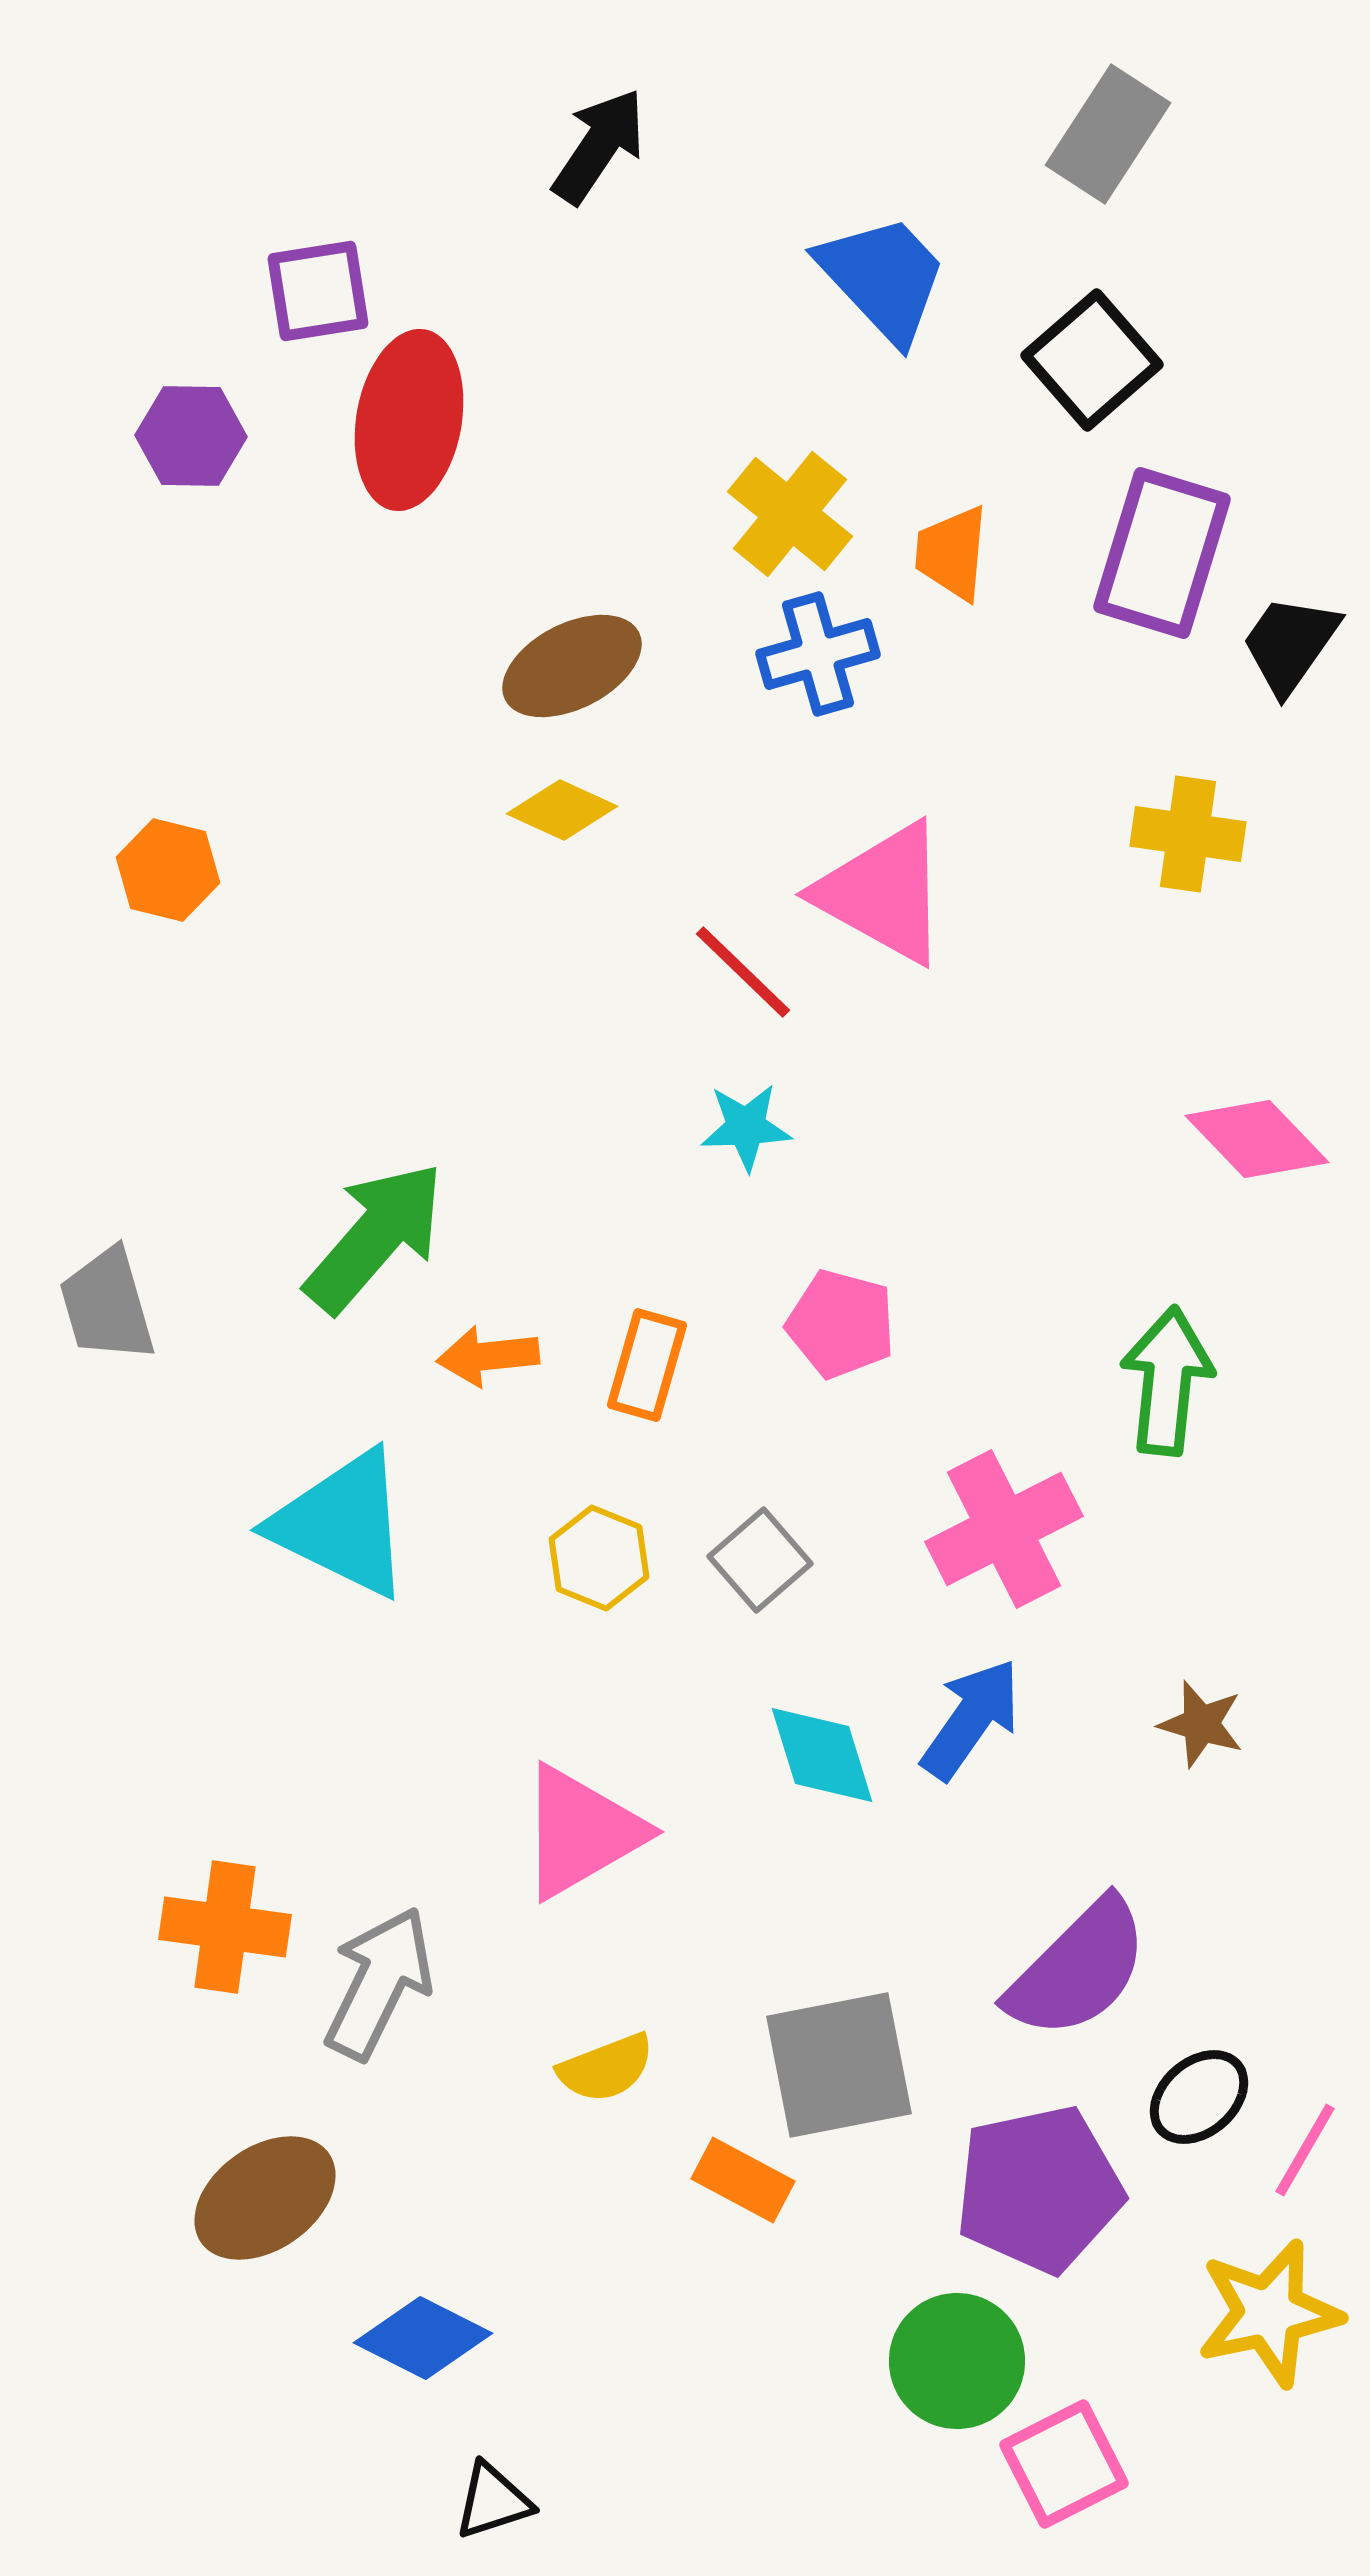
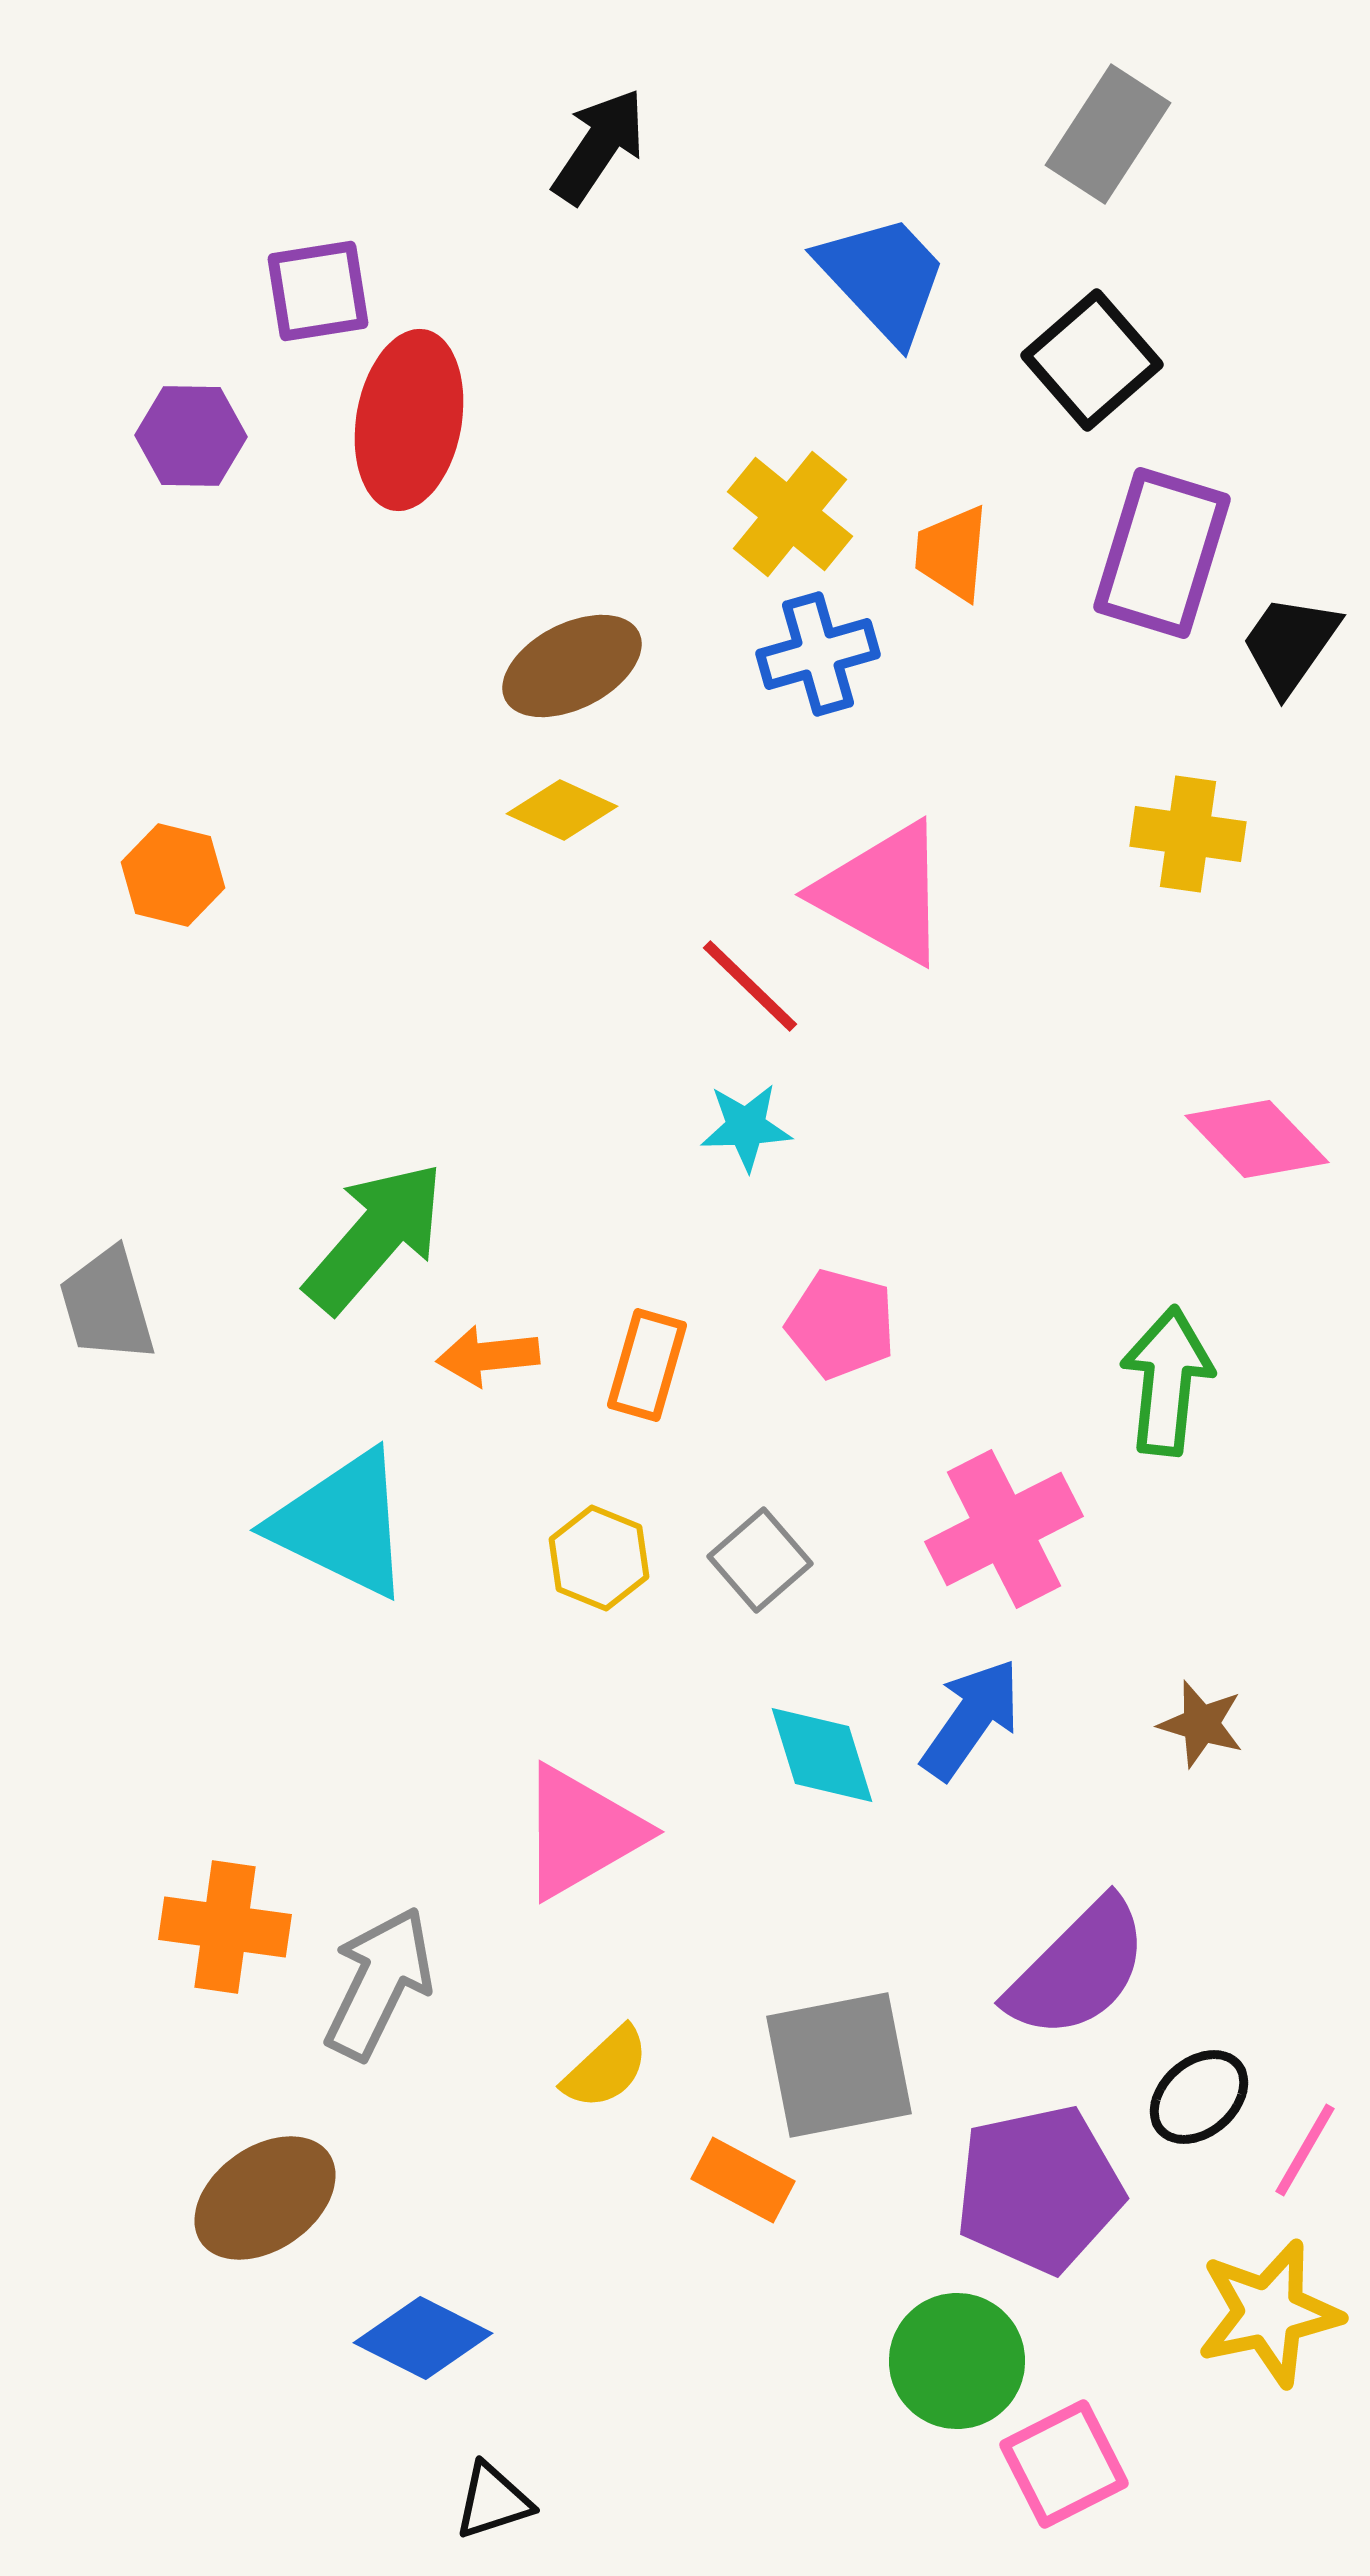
orange hexagon at (168, 870): moved 5 px right, 5 px down
red line at (743, 972): moved 7 px right, 14 px down
yellow semicircle at (606, 2068): rotated 22 degrees counterclockwise
